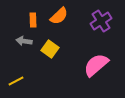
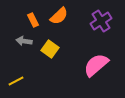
orange rectangle: rotated 24 degrees counterclockwise
